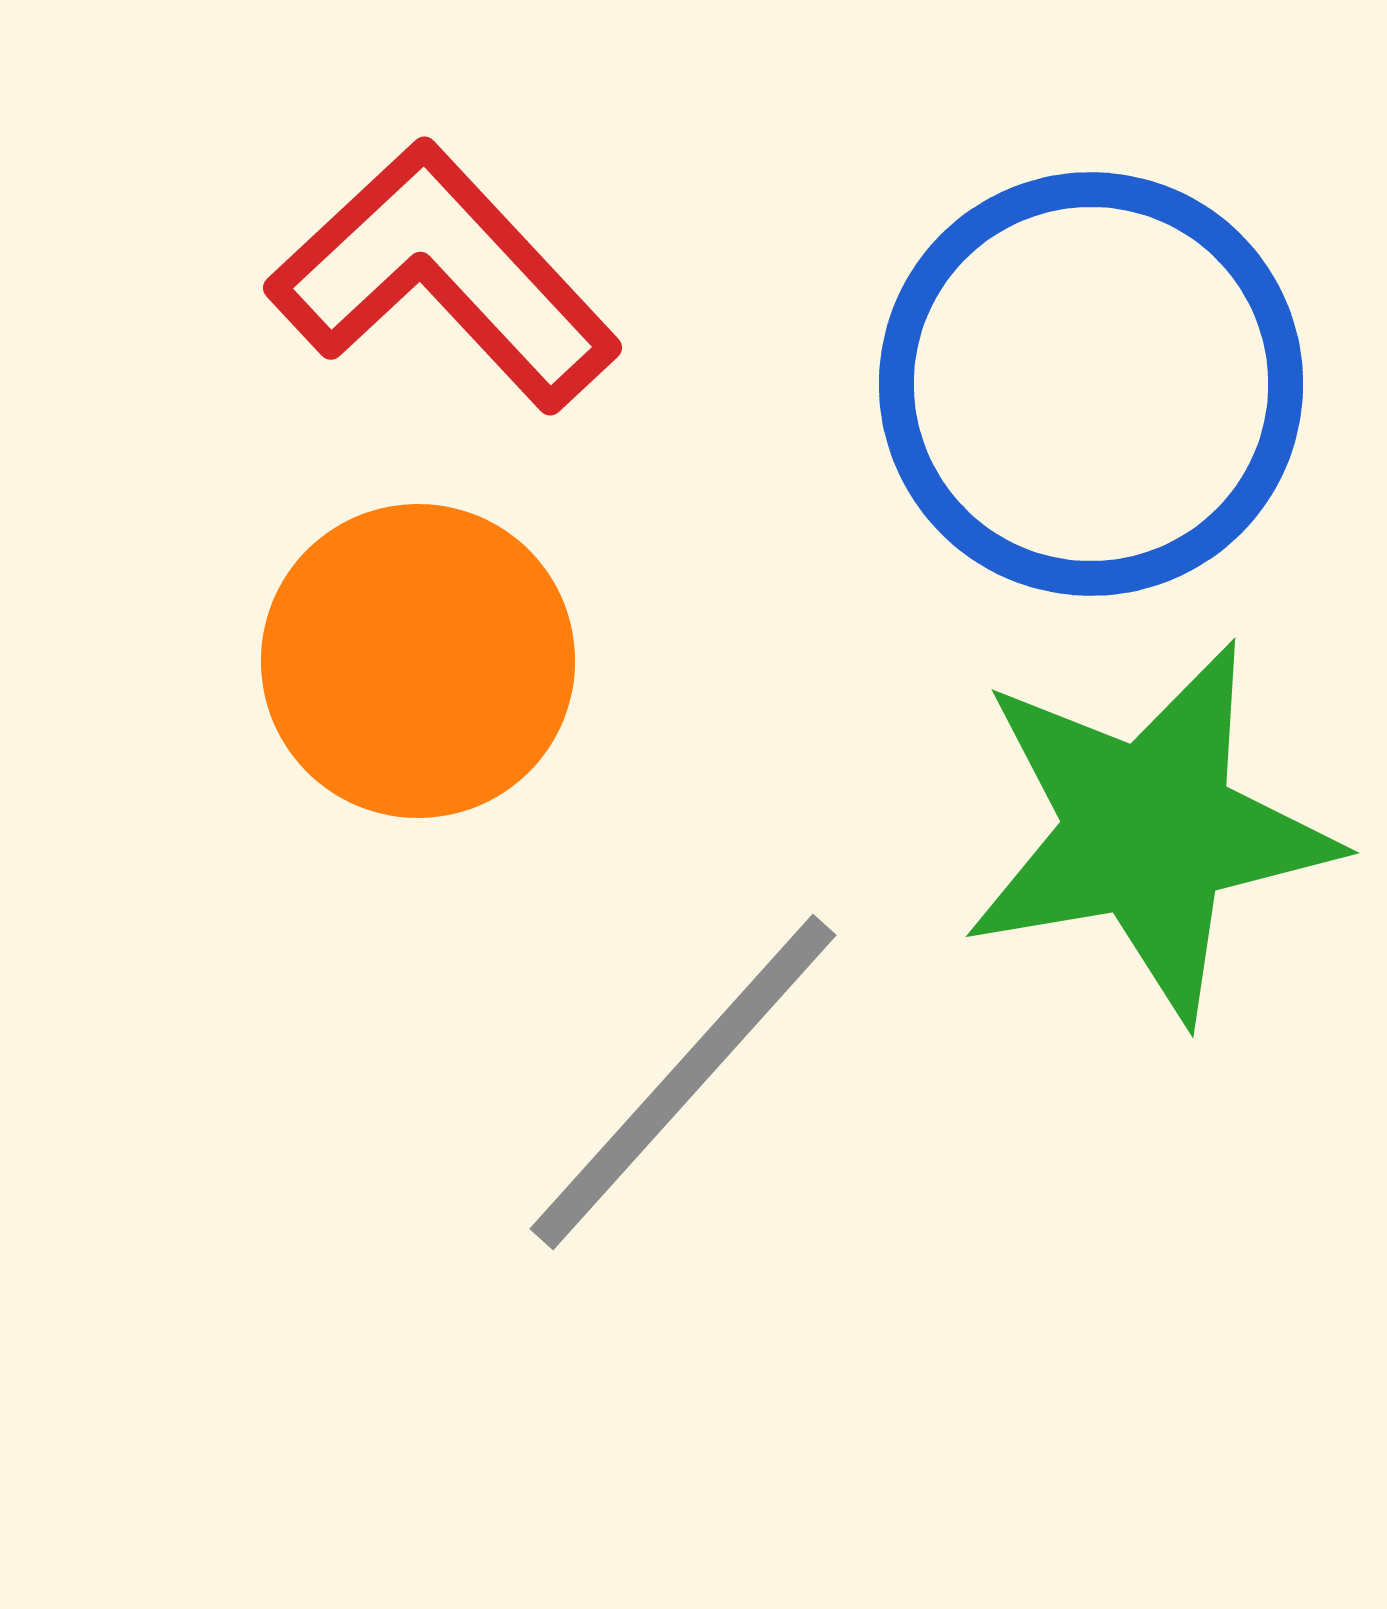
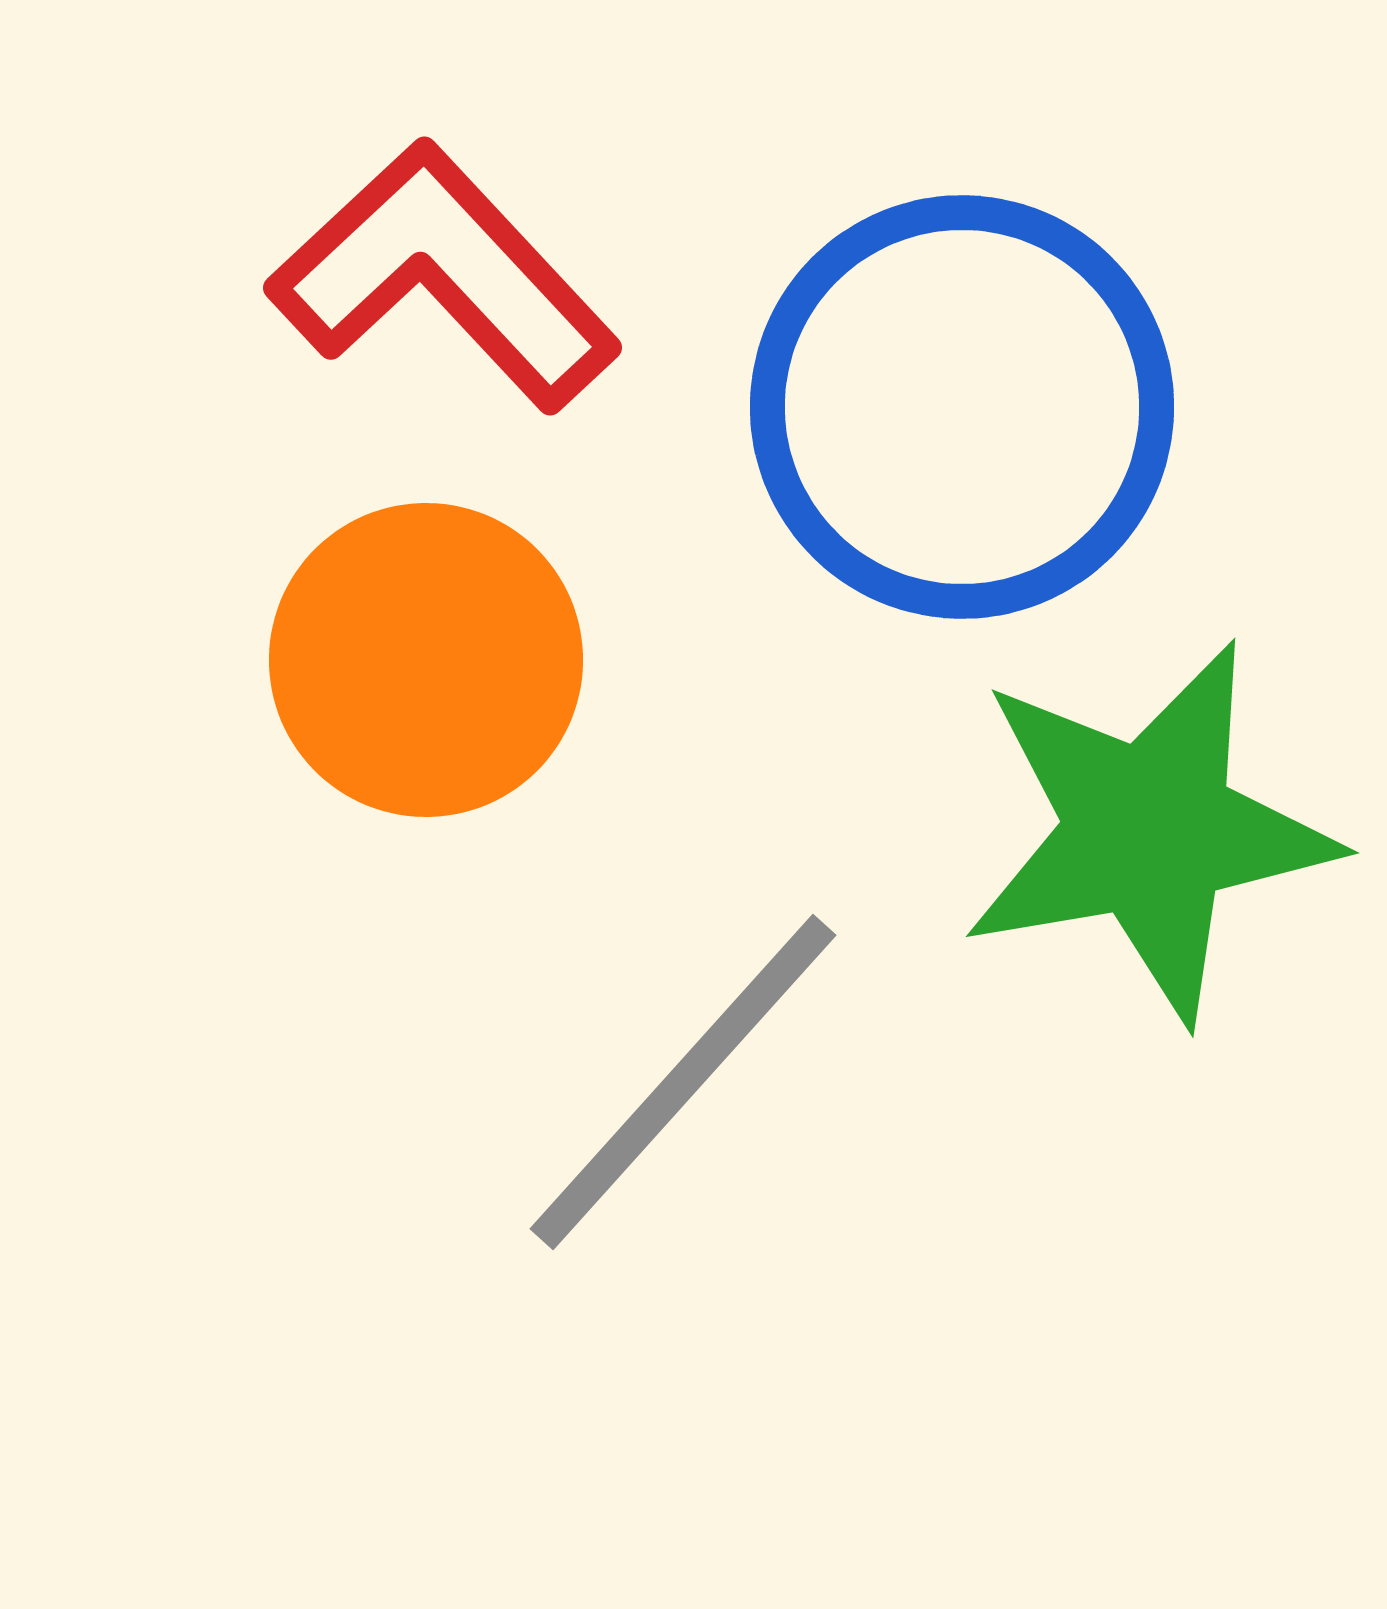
blue circle: moved 129 px left, 23 px down
orange circle: moved 8 px right, 1 px up
